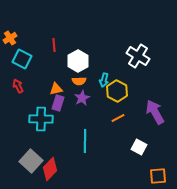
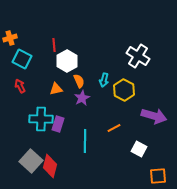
orange cross: rotated 16 degrees clockwise
white hexagon: moved 11 px left
orange semicircle: rotated 112 degrees counterclockwise
red arrow: moved 2 px right
yellow hexagon: moved 7 px right, 1 px up
purple rectangle: moved 21 px down
purple arrow: moved 1 px left, 4 px down; rotated 135 degrees clockwise
orange line: moved 4 px left, 10 px down
white square: moved 2 px down
red diamond: moved 3 px up; rotated 30 degrees counterclockwise
